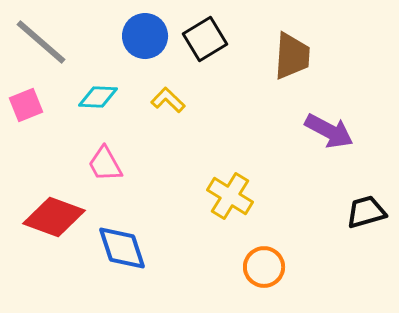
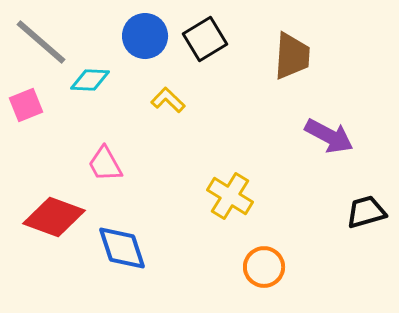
cyan diamond: moved 8 px left, 17 px up
purple arrow: moved 5 px down
